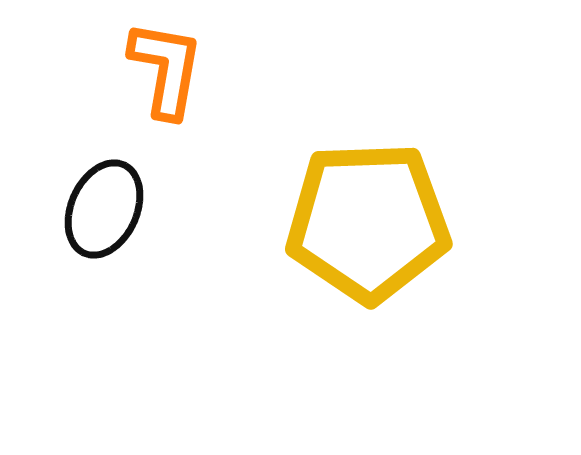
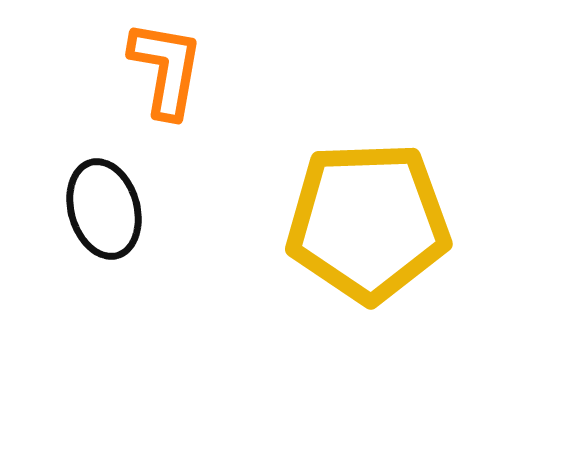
black ellipse: rotated 40 degrees counterclockwise
